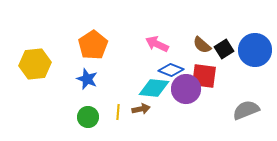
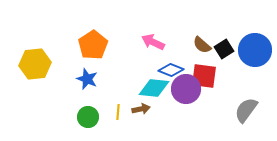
pink arrow: moved 4 px left, 2 px up
gray semicircle: rotated 32 degrees counterclockwise
